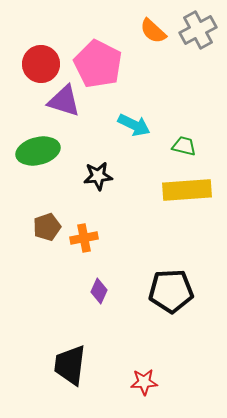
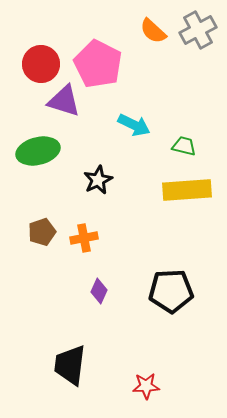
black star: moved 4 px down; rotated 20 degrees counterclockwise
brown pentagon: moved 5 px left, 5 px down
red star: moved 2 px right, 4 px down
